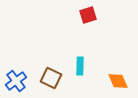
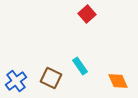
red square: moved 1 px left, 1 px up; rotated 24 degrees counterclockwise
cyan rectangle: rotated 36 degrees counterclockwise
